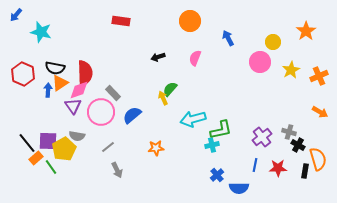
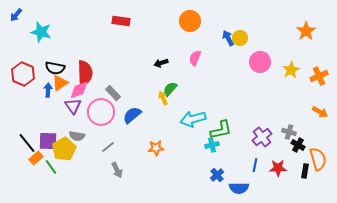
yellow circle at (273, 42): moved 33 px left, 4 px up
black arrow at (158, 57): moved 3 px right, 6 px down
